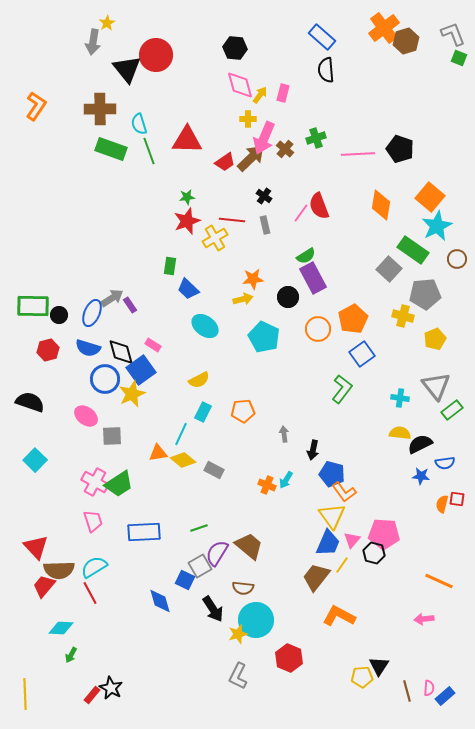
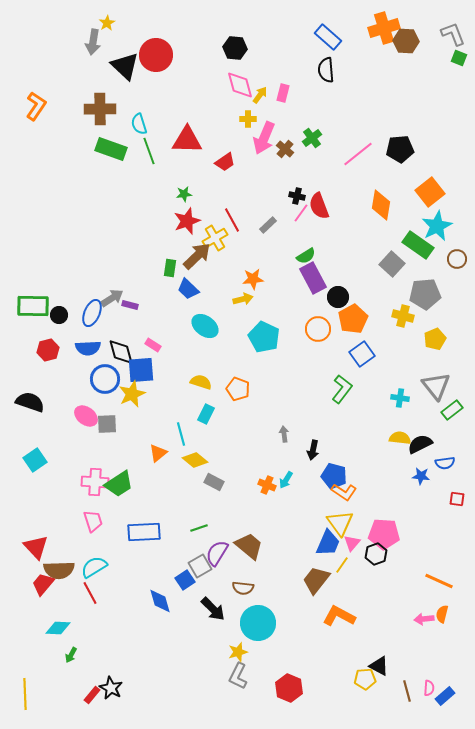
orange cross at (384, 28): rotated 20 degrees clockwise
blue rectangle at (322, 37): moved 6 px right
brown hexagon at (406, 41): rotated 20 degrees clockwise
black triangle at (127, 69): moved 2 px left, 3 px up; rotated 8 degrees counterclockwise
green cross at (316, 138): moved 4 px left; rotated 18 degrees counterclockwise
black pentagon at (400, 149): rotated 24 degrees counterclockwise
pink line at (358, 154): rotated 36 degrees counterclockwise
brown arrow at (251, 158): moved 54 px left, 98 px down
black cross at (264, 196): moved 33 px right; rotated 21 degrees counterclockwise
green star at (187, 197): moved 3 px left, 3 px up
orange square at (430, 197): moved 5 px up; rotated 12 degrees clockwise
red line at (232, 220): rotated 55 degrees clockwise
gray rectangle at (265, 225): moved 3 px right; rotated 60 degrees clockwise
green rectangle at (413, 250): moved 5 px right, 5 px up
green rectangle at (170, 266): moved 2 px down
gray square at (389, 269): moved 3 px right, 5 px up
black circle at (288, 297): moved 50 px right
purple rectangle at (130, 305): rotated 42 degrees counterclockwise
blue semicircle at (88, 348): rotated 20 degrees counterclockwise
blue square at (141, 370): rotated 32 degrees clockwise
yellow semicircle at (199, 380): moved 2 px right, 2 px down; rotated 135 degrees counterclockwise
orange pentagon at (243, 411): moved 5 px left, 22 px up; rotated 25 degrees clockwise
cyan rectangle at (203, 412): moved 3 px right, 2 px down
yellow semicircle at (400, 433): moved 5 px down
cyan line at (181, 434): rotated 40 degrees counterclockwise
gray square at (112, 436): moved 5 px left, 12 px up
orange triangle at (158, 453): rotated 30 degrees counterclockwise
cyan square at (35, 460): rotated 10 degrees clockwise
yellow diamond at (183, 460): moved 12 px right
gray rectangle at (214, 470): moved 12 px down
blue pentagon at (332, 474): moved 2 px right, 2 px down
pink cross at (95, 482): rotated 24 degrees counterclockwise
orange L-shape at (344, 492): rotated 20 degrees counterclockwise
orange semicircle at (442, 504): moved 110 px down
yellow triangle at (332, 516): moved 8 px right, 7 px down
pink triangle at (352, 540): moved 3 px down
black hexagon at (374, 553): moved 2 px right, 1 px down; rotated 25 degrees clockwise
brown trapezoid at (316, 577): moved 3 px down
blue square at (185, 580): rotated 30 degrees clockwise
red trapezoid at (44, 586): moved 1 px left, 2 px up
black arrow at (213, 609): rotated 12 degrees counterclockwise
cyan circle at (256, 620): moved 2 px right, 3 px down
cyan diamond at (61, 628): moved 3 px left
yellow star at (238, 634): moved 18 px down
red hexagon at (289, 658): moved 30 px down
black triangle at (379, 666): rotated 35 degrees counterclockwise
yellow pentagon at (362, 677): moved 3 px right, 2 px down
